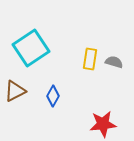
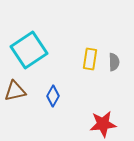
cyan square: moved 2 px left, 2 px down
gray semicircle: rotated 72 degrees clockwise
brown triangle: rotated 15 degrees clockwise
